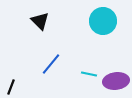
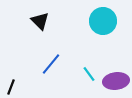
cyan line: rotated 42 degrees clockwise
